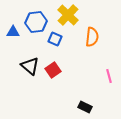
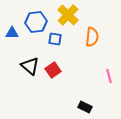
blue triangle: moved 1 px left, 1 px down
blue square: rotated 16 degrees counterclockwise
